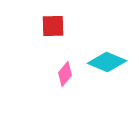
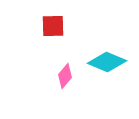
pink diamond: moved 2 px down
